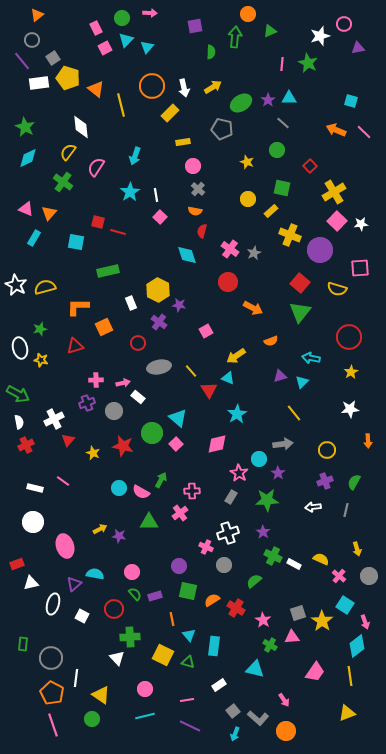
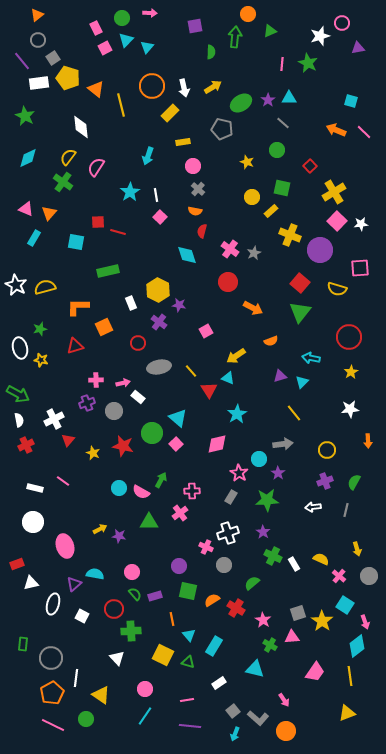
pink circle at (344, 24): moved 2 px left, 1 px up
gray circle at (32, 40): moved 6 px right
green star at (25, 127): moved 11 px up
yellow semicircle at (68, 152): moved 5 px down
cyan arrow at (135, 156): moved 13 px right
yellow circle at (248, 199): moved 4 px right, 2 px up
red square at (98, 222): rotated 16 degrees counterclockwise
white semicircle at (19, 422): moved 2 px up
white rectangle at (294, 564): rotated 32 degrees clockwise
green semicircle at (254, 581): moved 2 px left, 2 px down
green cross at (130, 637): moved 1 px right, 6 px up
cyan rectangle at (214, 646): rotated 24 degrees clockwise
white rectangle at (219, 685): moved 2 px up
orange pentagon at (52, 693): rotated 15 degrees clockwise
cyan line at (145, 716): rotated 42 degrees counterclockwise
green circle at (92, 719): moved 6 px left
pink line at (53, 725): rotated 45 degrees counterclockwise
purple line at (190, 726): rotated 20 degrees counterclockwise
